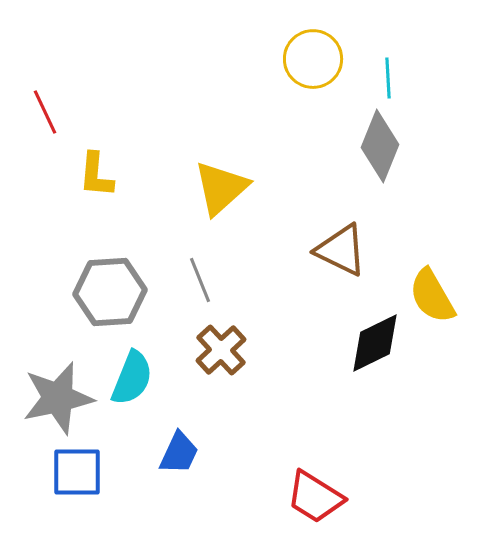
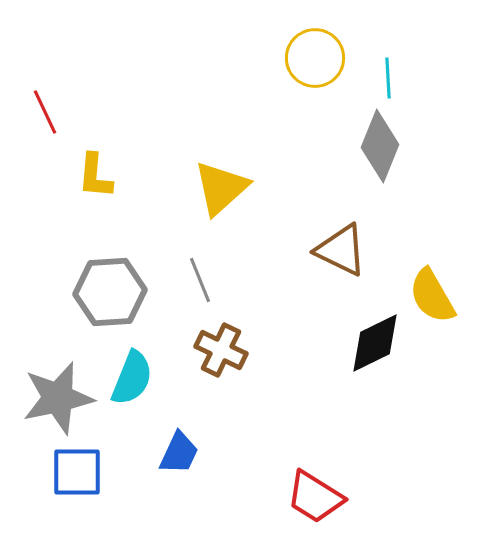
yellow circle: moved 2 px right, 1 px up
yellow L-shape: moved 1 px left, 1 px down
brown cross: rotated 21 degrees counterclockwise
